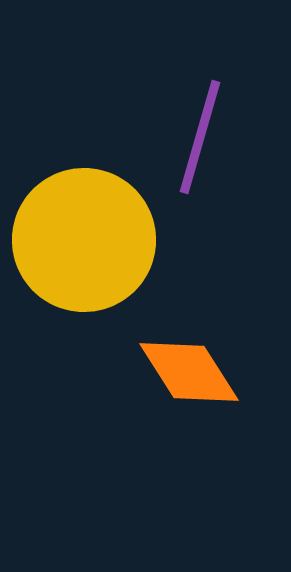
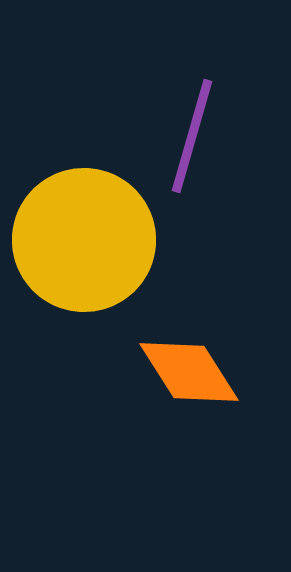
purple line: moved 8 px left, 1 px up
